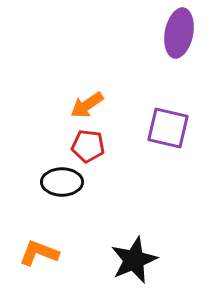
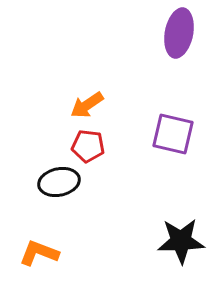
purple square: moved 5 px right, 6 px down
black ellipse: moved 3 px left; rotated 12 degrees counterclockwise
black star: moved 47 px right, 19 px up; rotated 21 degrees clockwise
